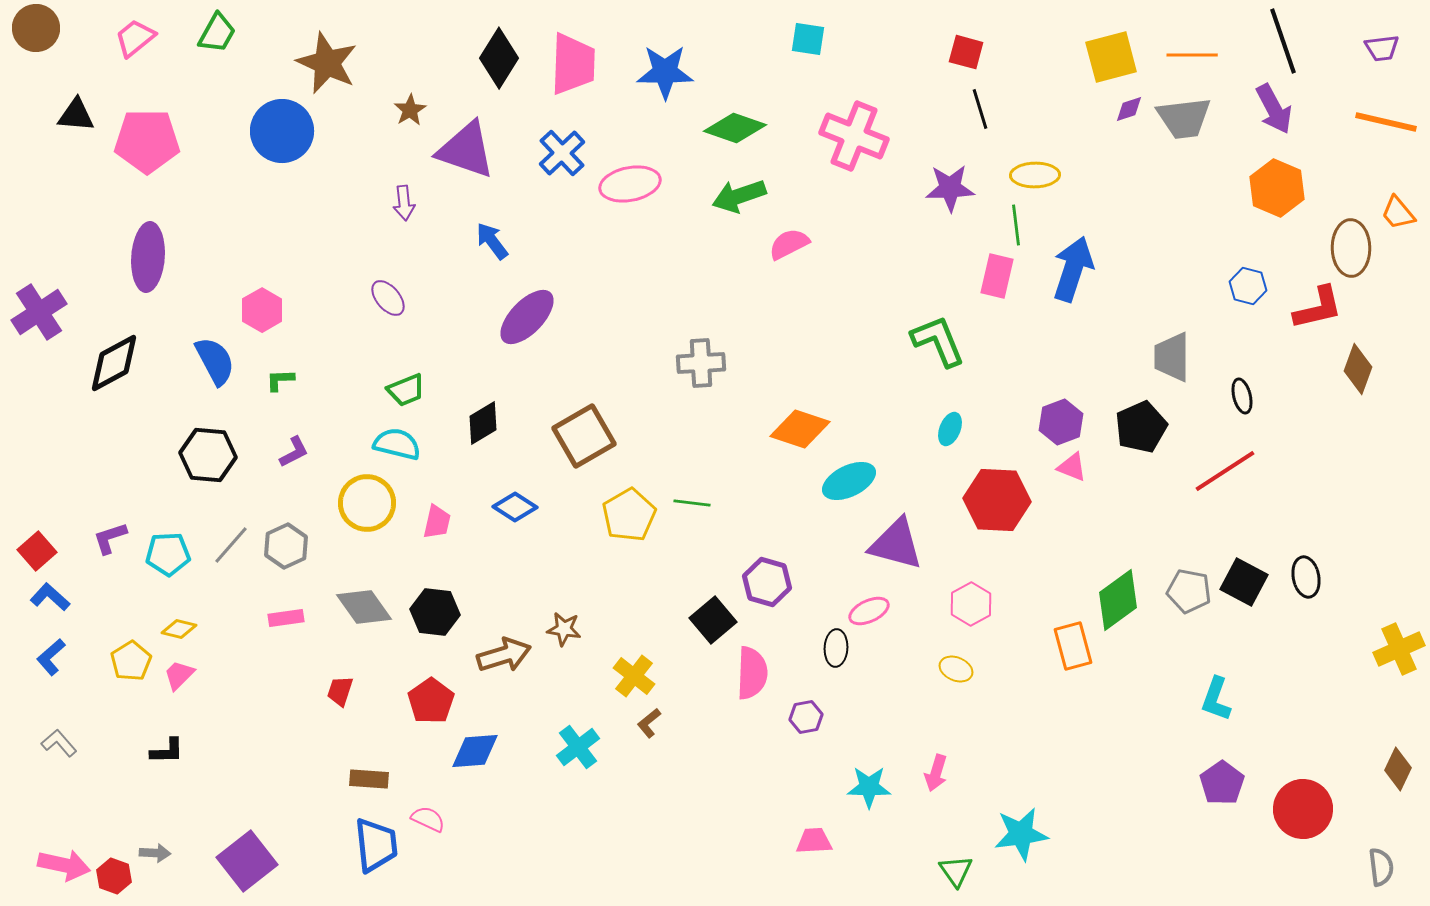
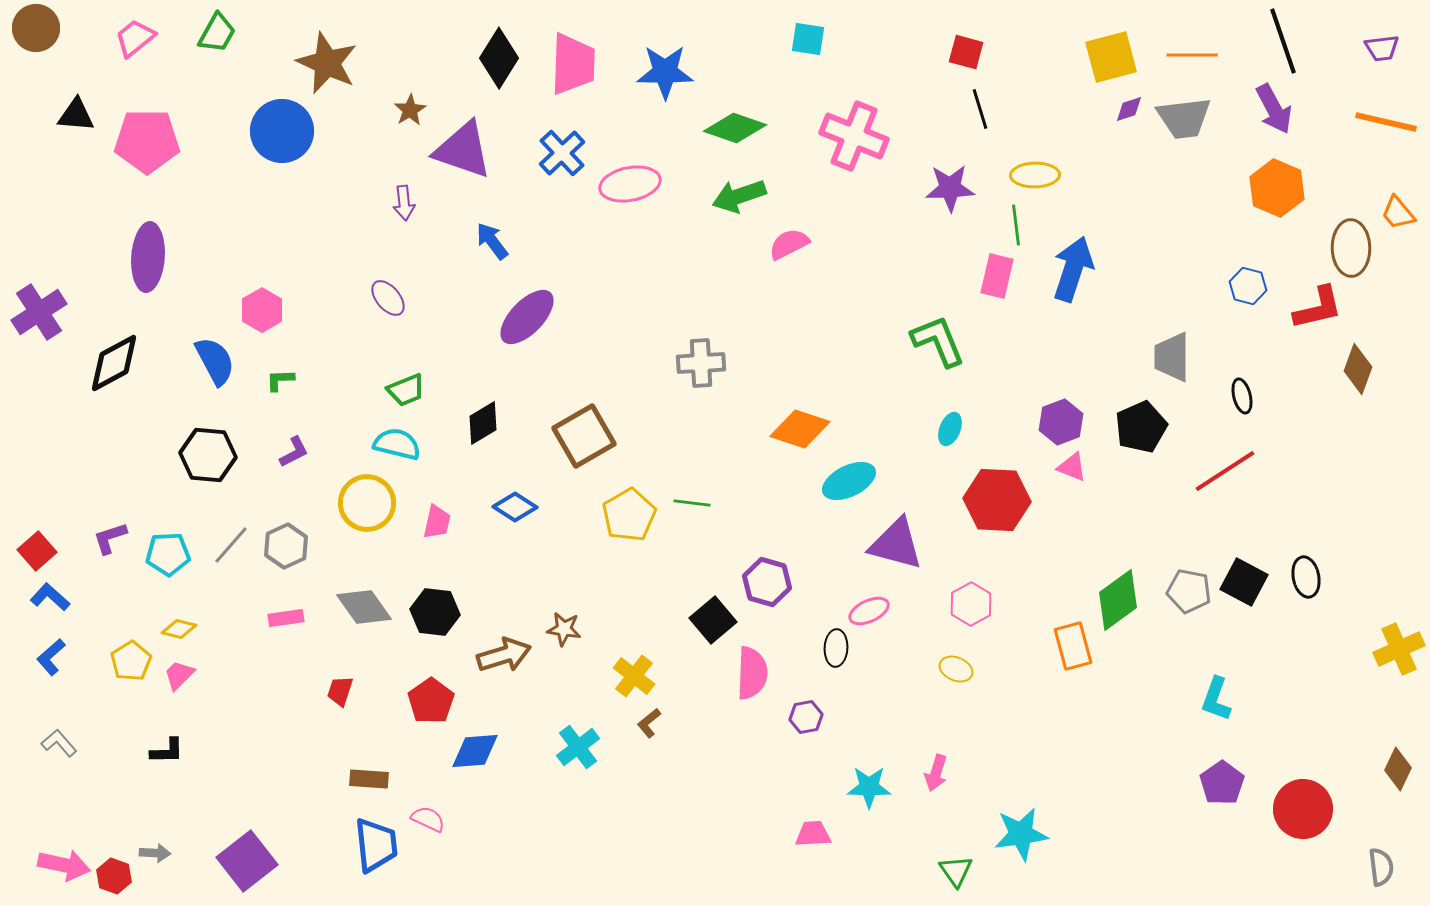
purple triangle at (466, 150): moved 3 px left
pink trapezoid at (814, 841): moved 1 px left, 7 px up
